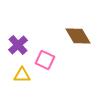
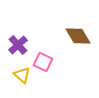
pink square: moved 2 px left, 2 px down
yellow triangle: rotated 42 degrees clockwise
